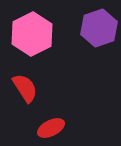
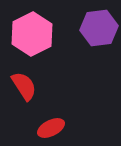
purple hexagon: rotated 12 degrees clockwise
red semicircle: moved 1 px left, 2 px up
